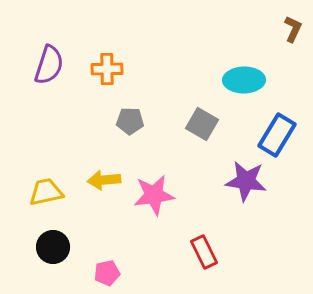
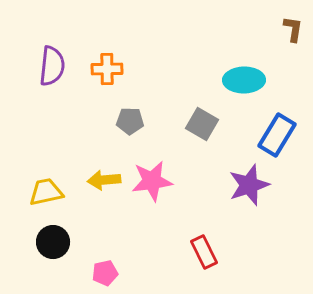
brown L-shape: rotated 16 degrees counterclockwise
purple semicircle: moved 3 px right, 1 px down; rotated 12 degrees counterclockwise
purple star: moved 3 px right, 4 px down; rotated 27 degrees counterclockwise
pink star: moved 2 px left, 14 px up
black circle: moved 5 px up
pink pentagon: moved 2 px left
